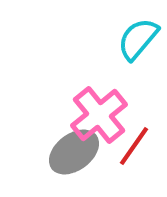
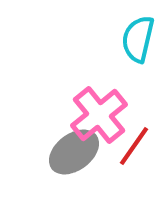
cyan semicircle: rotated 27 degrees counterclockwise
